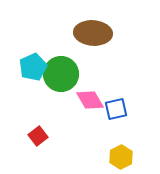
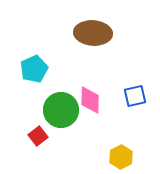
cyan pentagon: moved 1 px right, 2 px down
green circle: moved 36 px down
pink diamond: rotated 32 degrees clockwise
blue square: moved 19 px right, 13 px up
